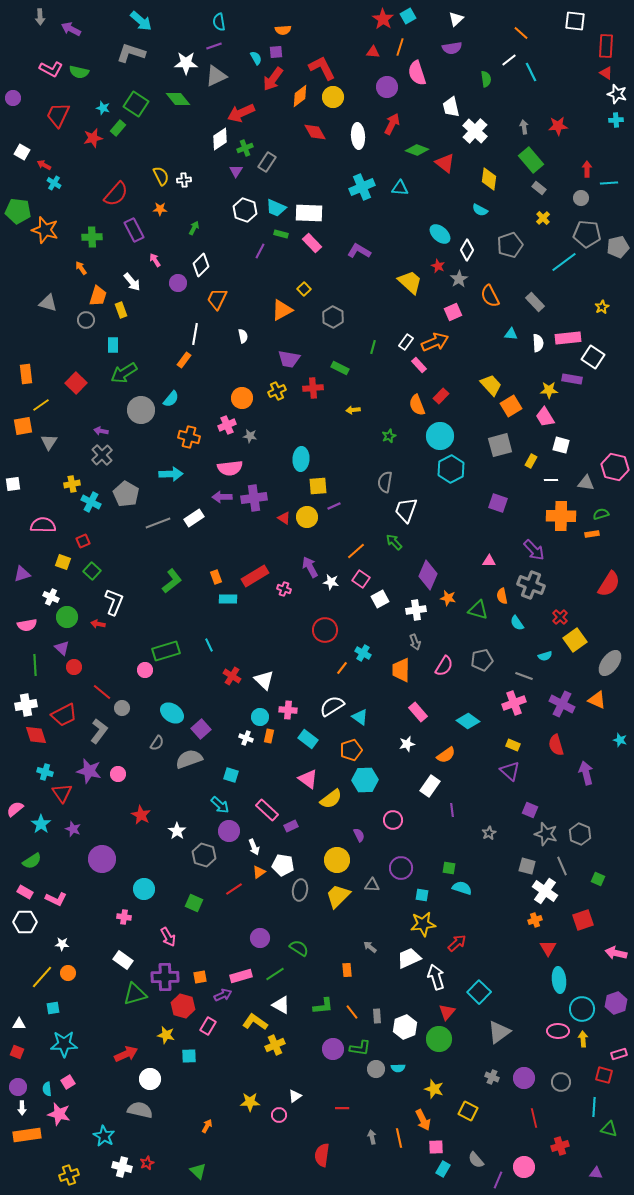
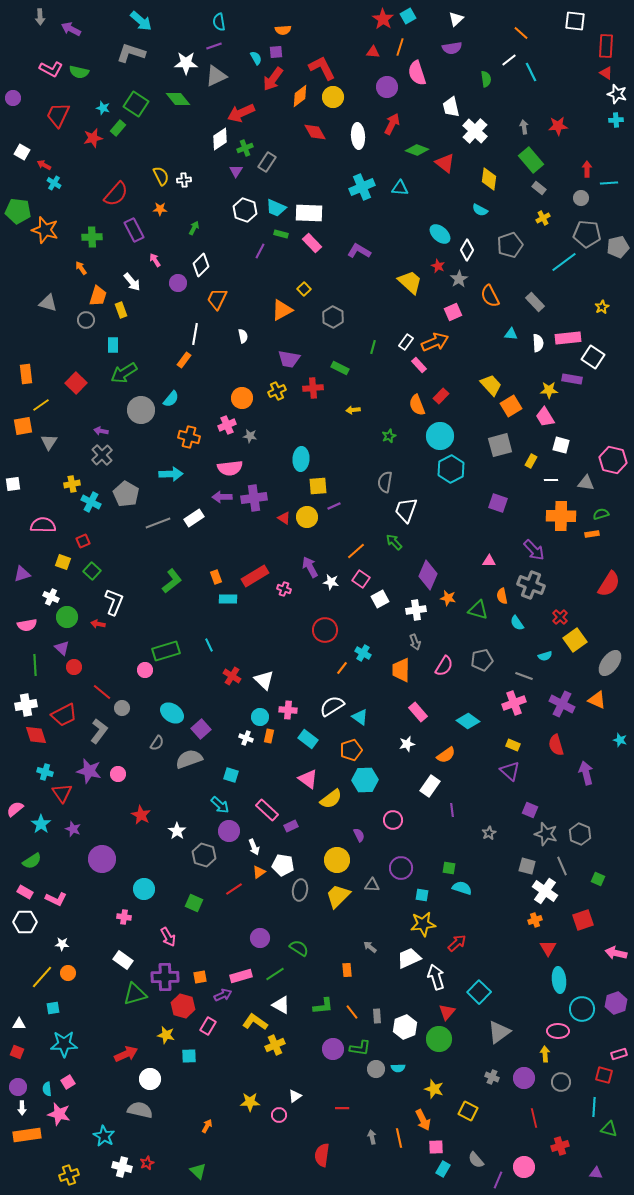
yellow cross at (543, 218): rotated 16 degrees clockwise
pink hexagon at (615, 467): moved 2 px left, 7 px up
yellow arrow at (583, 1039): moved 38 px left, 15 px down
